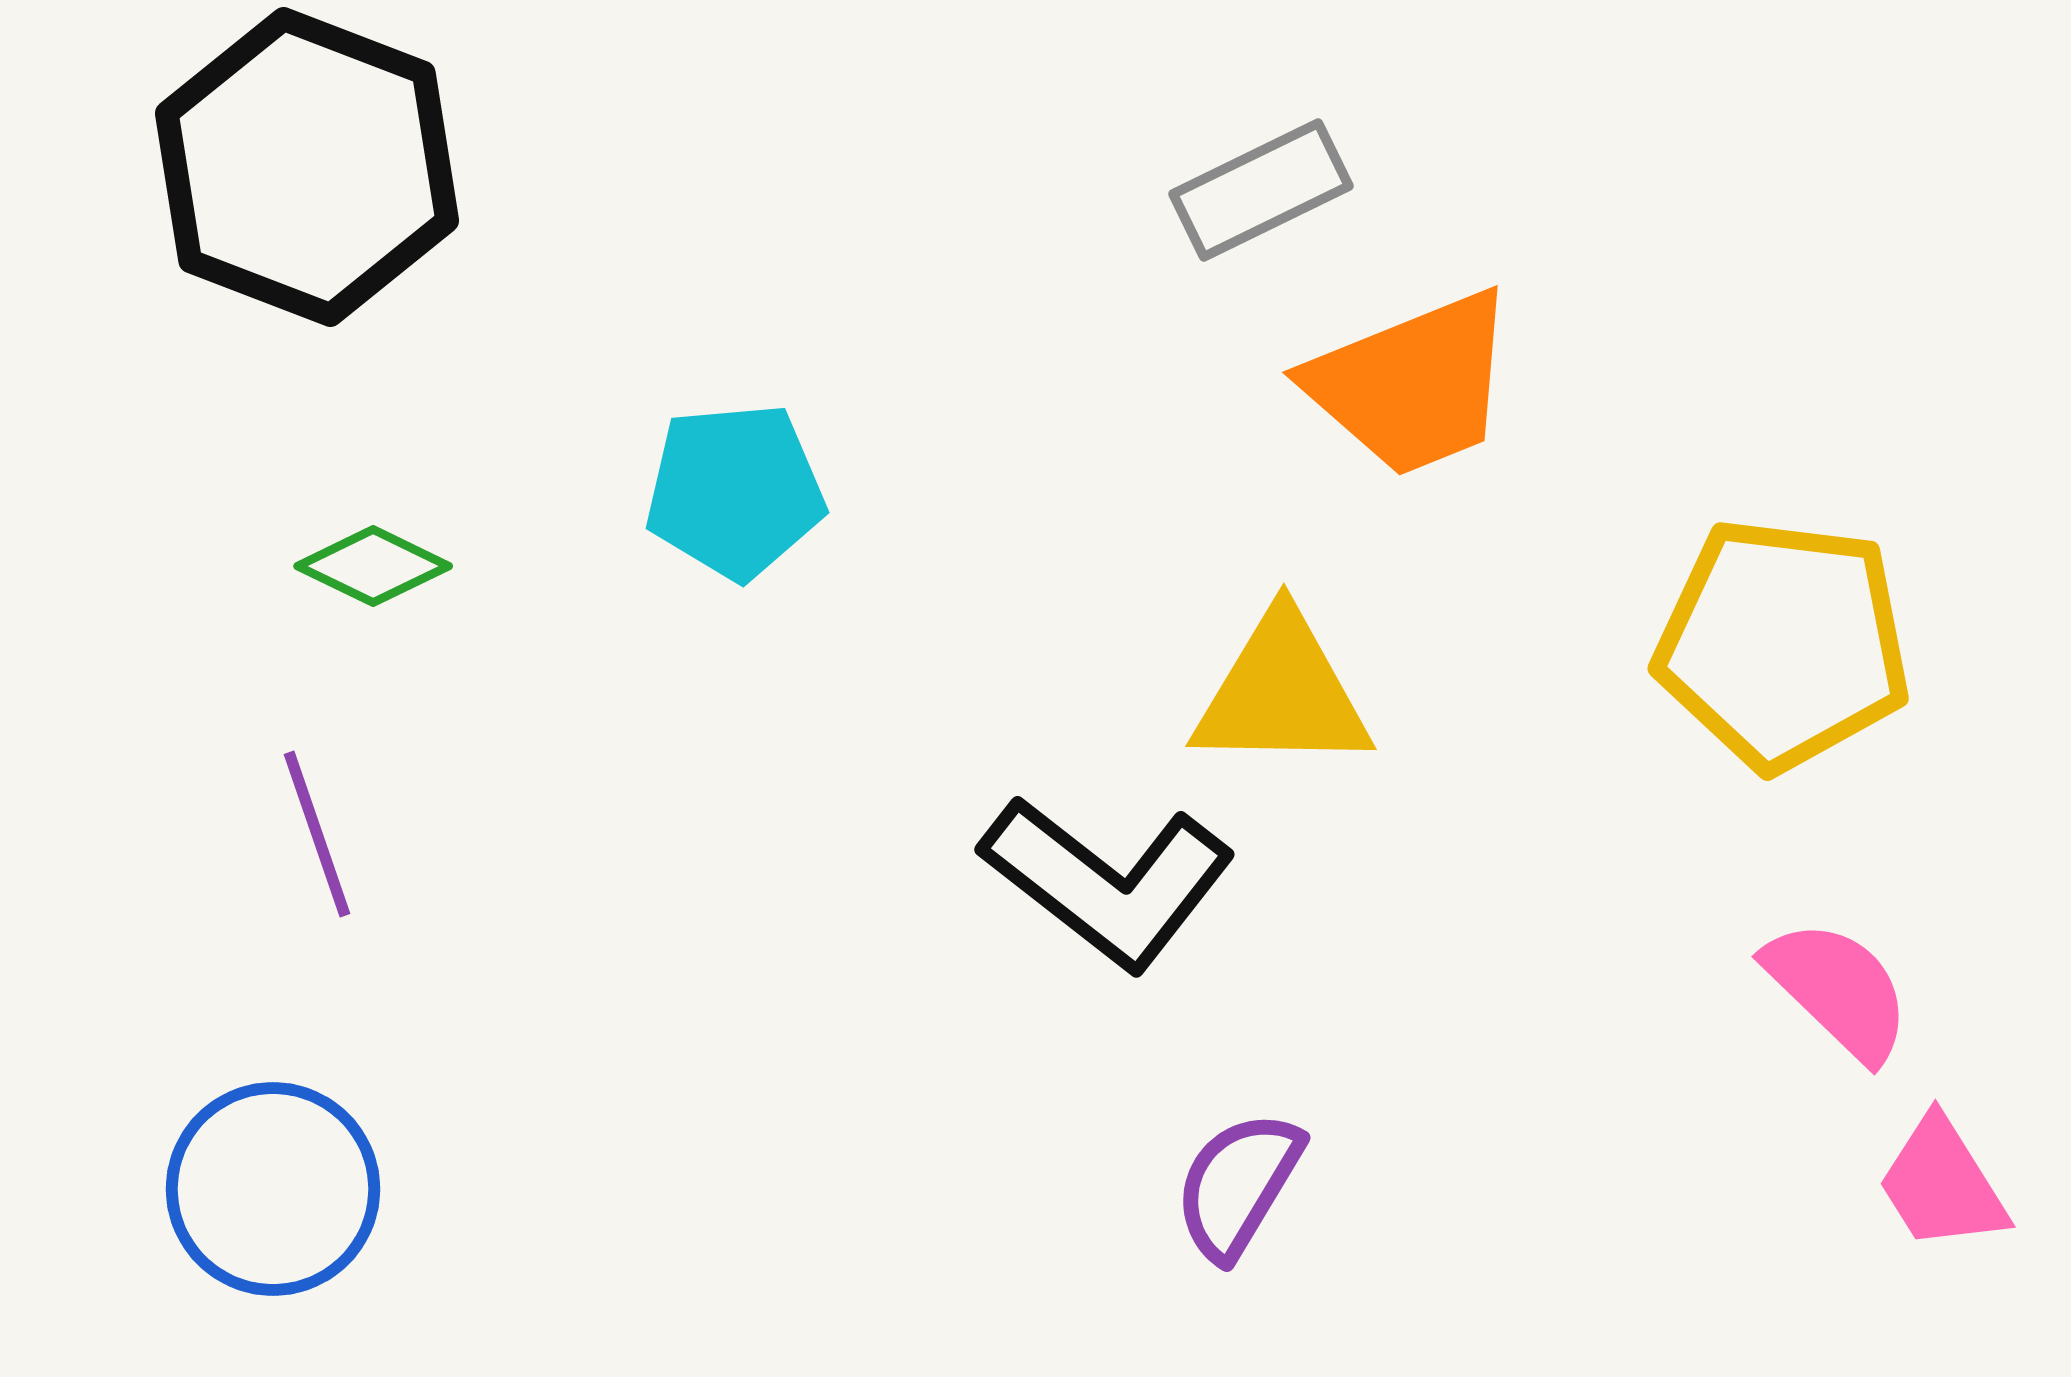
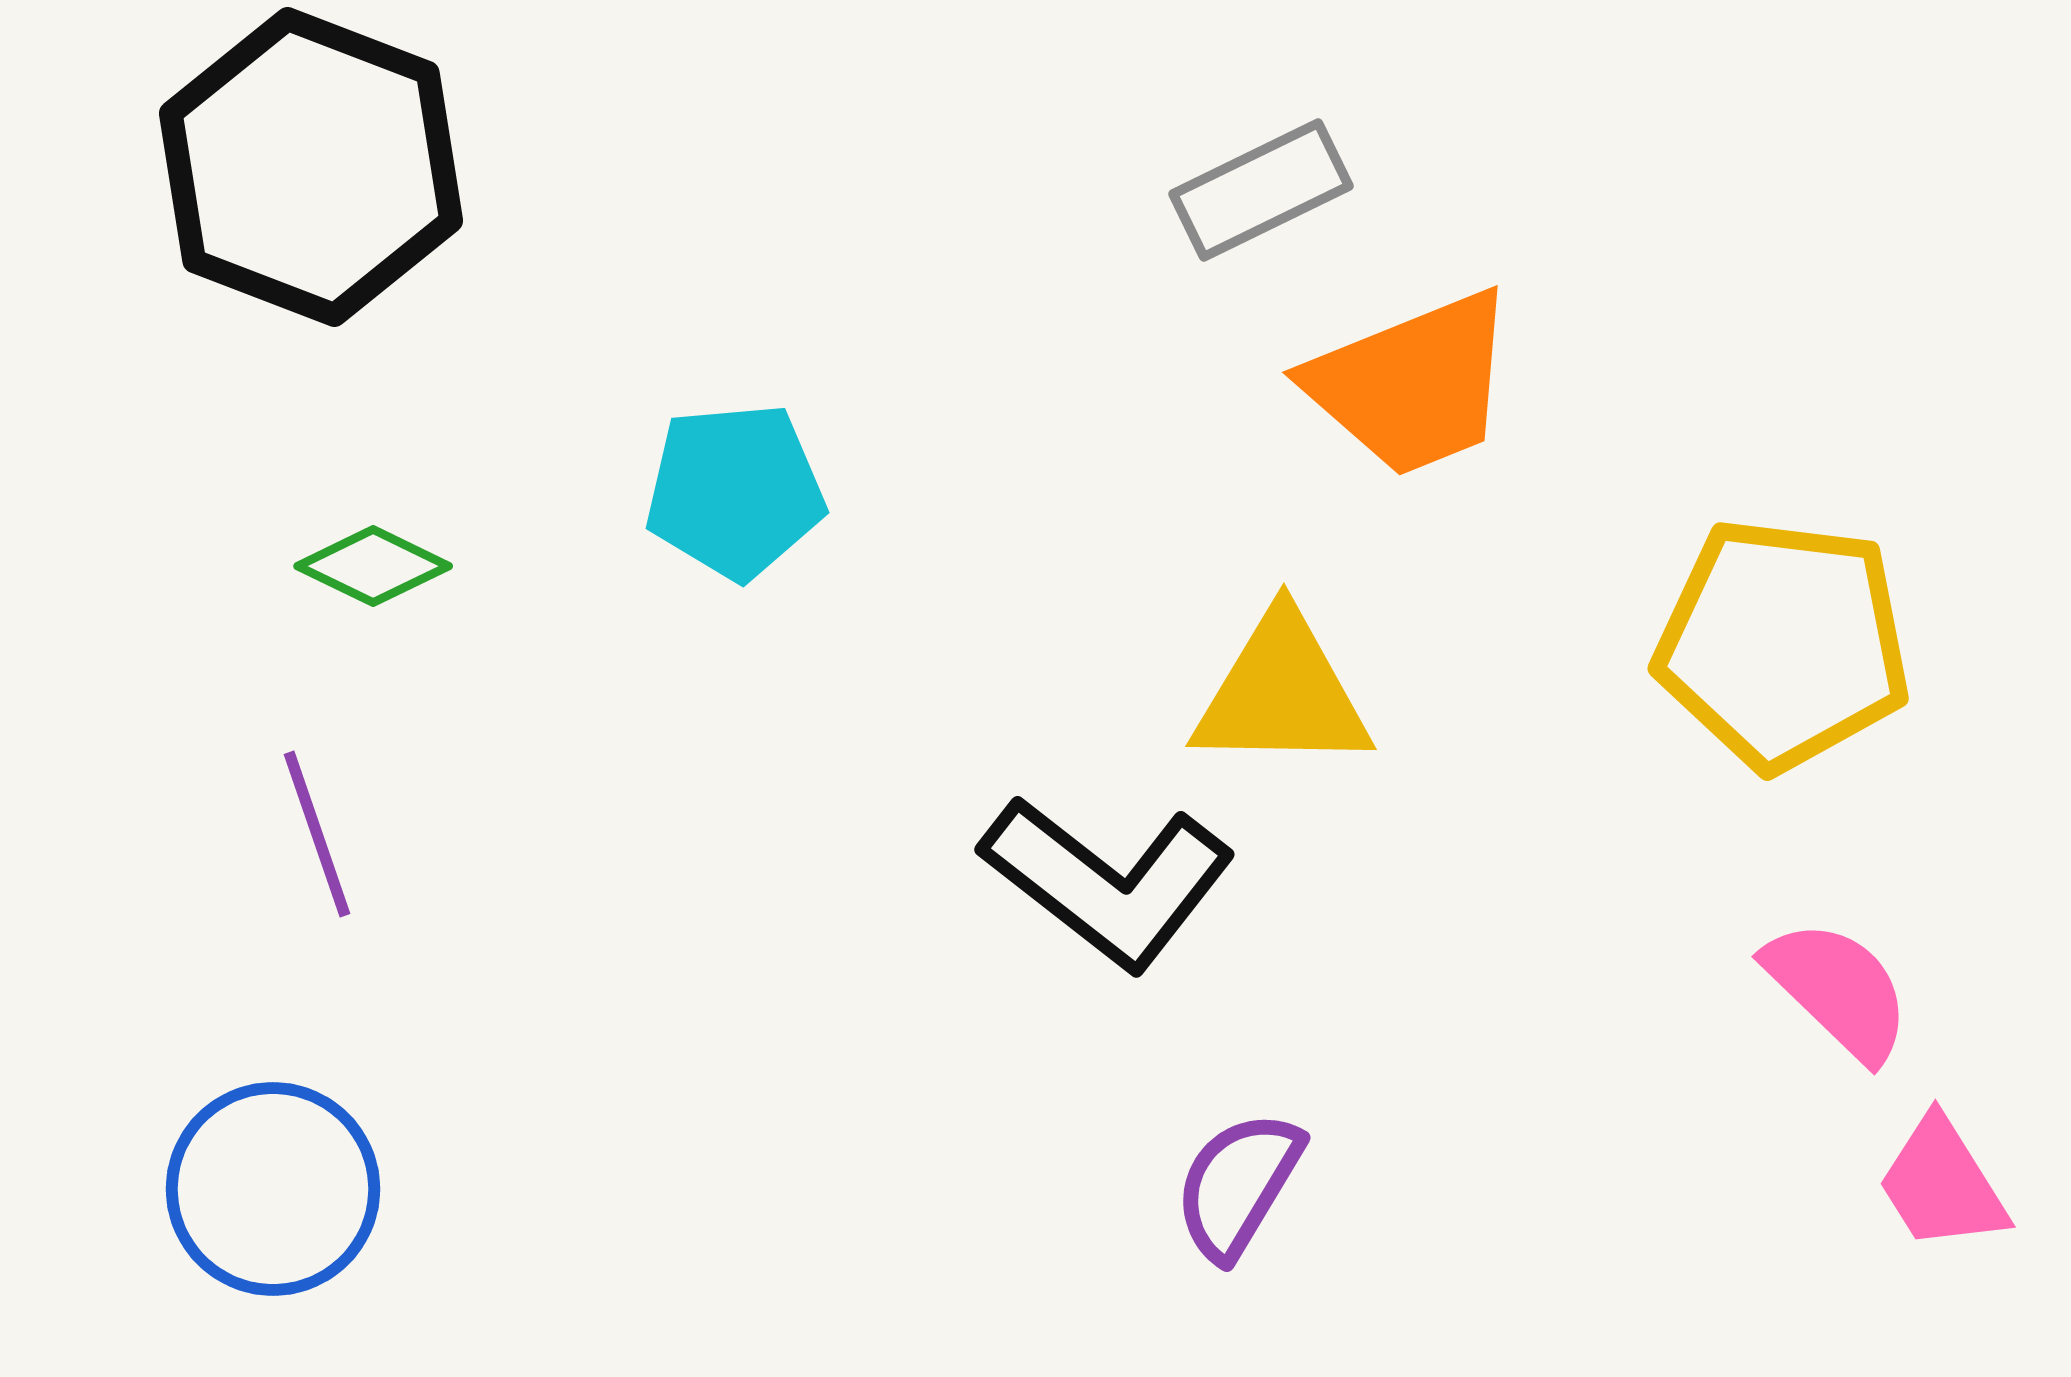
black hexagon: moved 4 px right
